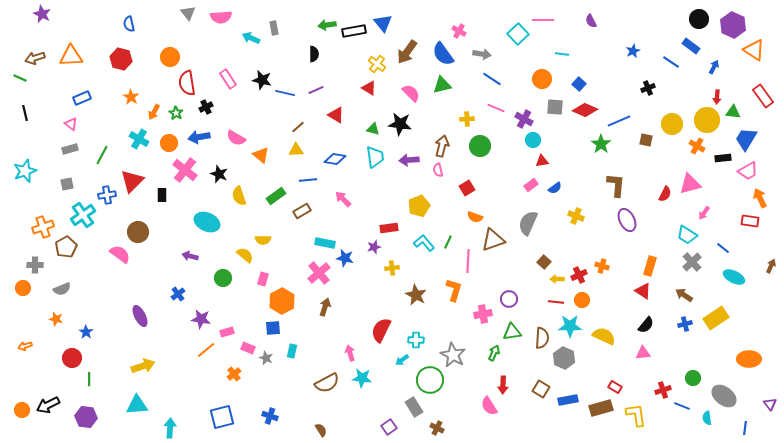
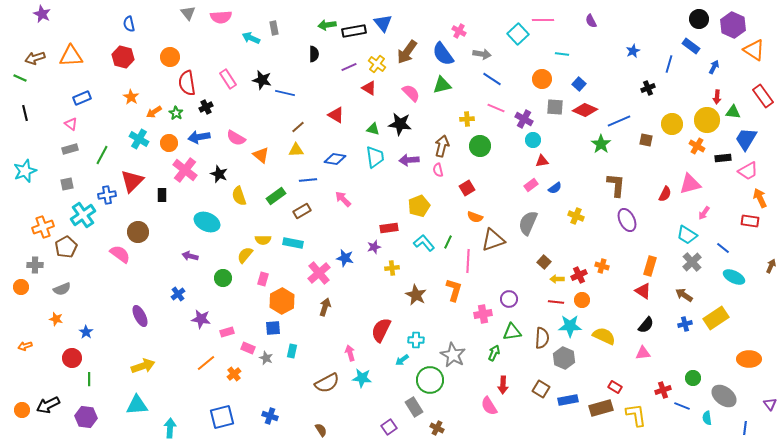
red hexagon at (121, 59): moved 2 px right, 2 px up
blue line at (671, 62): moved 2 px left, 2 px down; rotated 72 degrees clockwise
purple line at (316, 90): moved 33 px right, 23 px up
orange arrow at (154, 112): rotated 28 degrees clockwise
cyan rectangle at (325, 243): moved 32 px left
yellow semicircle at (245, 255): rotated 90 degrees counterclockwise
orange circle at (23, 288): moved 2 px left, 1 px up
orange line at (206, 350): moved 13 px down
